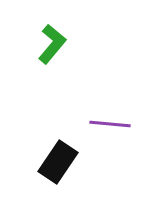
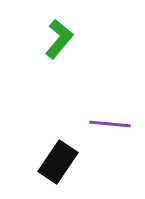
green L-shape: moved 7 px right, 5 px up
